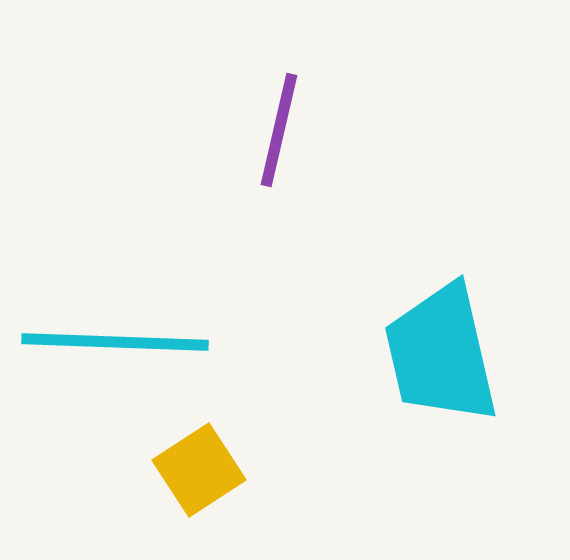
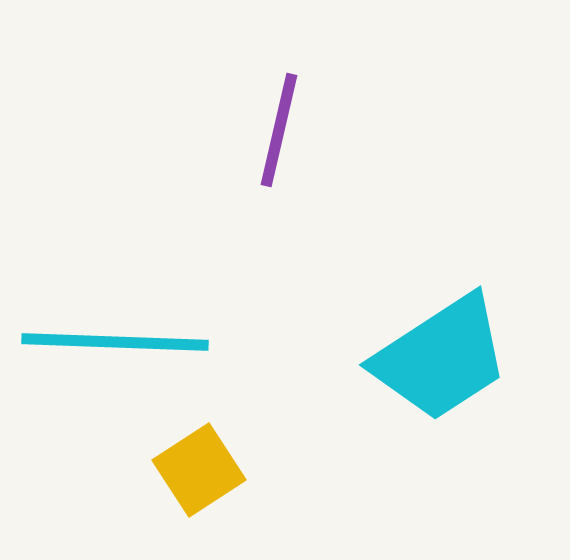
cyan trapezoid: moved 4 px down; rotated 110 degrees counterclockwise
